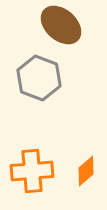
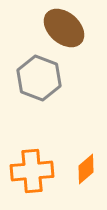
brown ellipse: moved 3 px right, 3 px down
orange diamond: moved 2 px up
